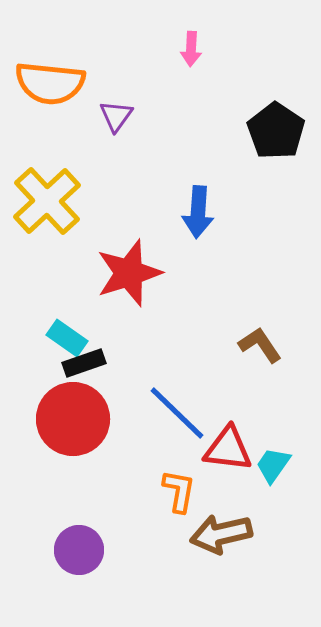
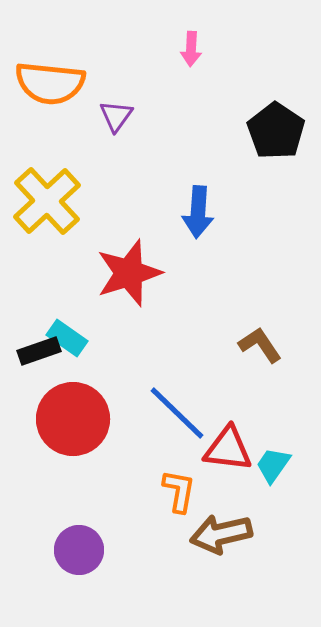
black rectangle: moved 45 px left, 12 px up
